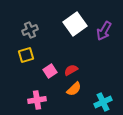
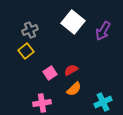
white square: moved 2 px left, 2 px up; rotated 15 degrees counterclockwise
purple arrow: moved 1 px left
yellow square: moved 4 px up; rotated 21 degrees counterclockwise
pink square: moved 2 px down
pink cross: moved 5 px right, 3 px down
